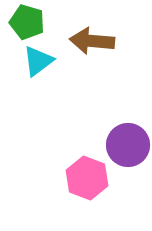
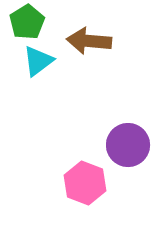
green pentagon: rotated 24 degrees clockwise
brown arrow: moved 3 px left
pink hexagon: moved 2 px left, 5 px down
